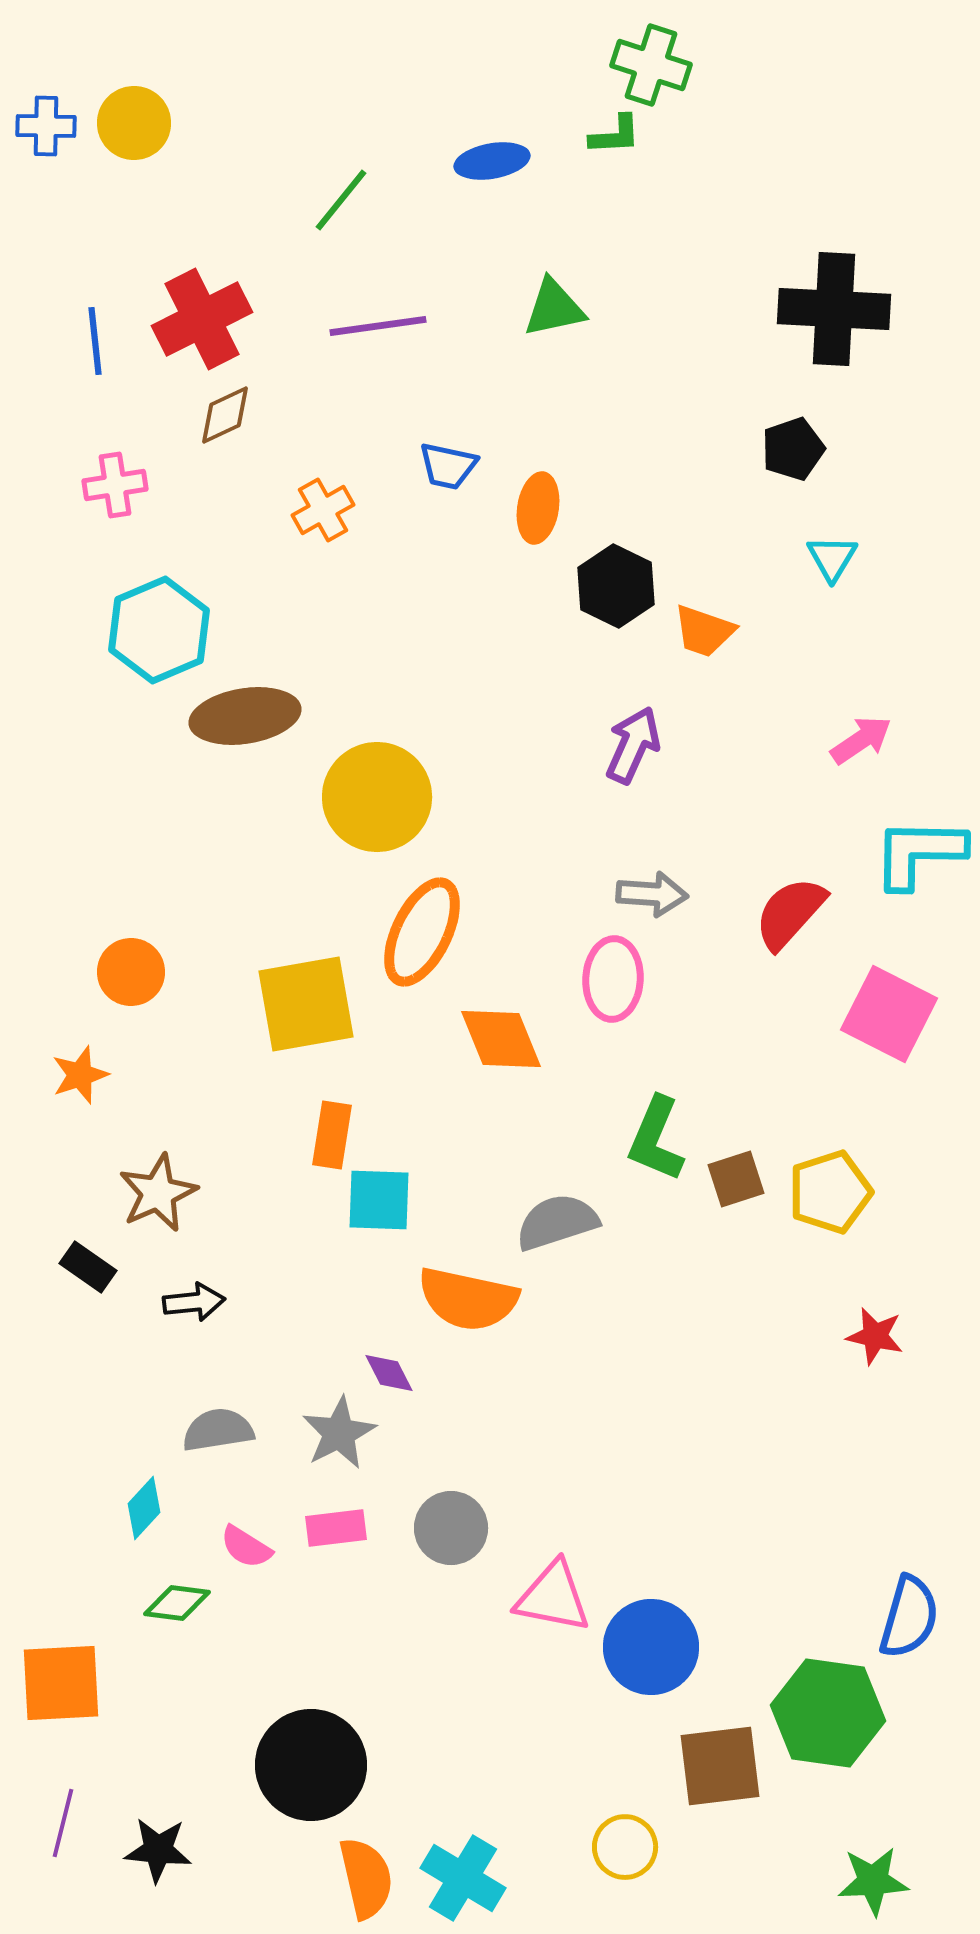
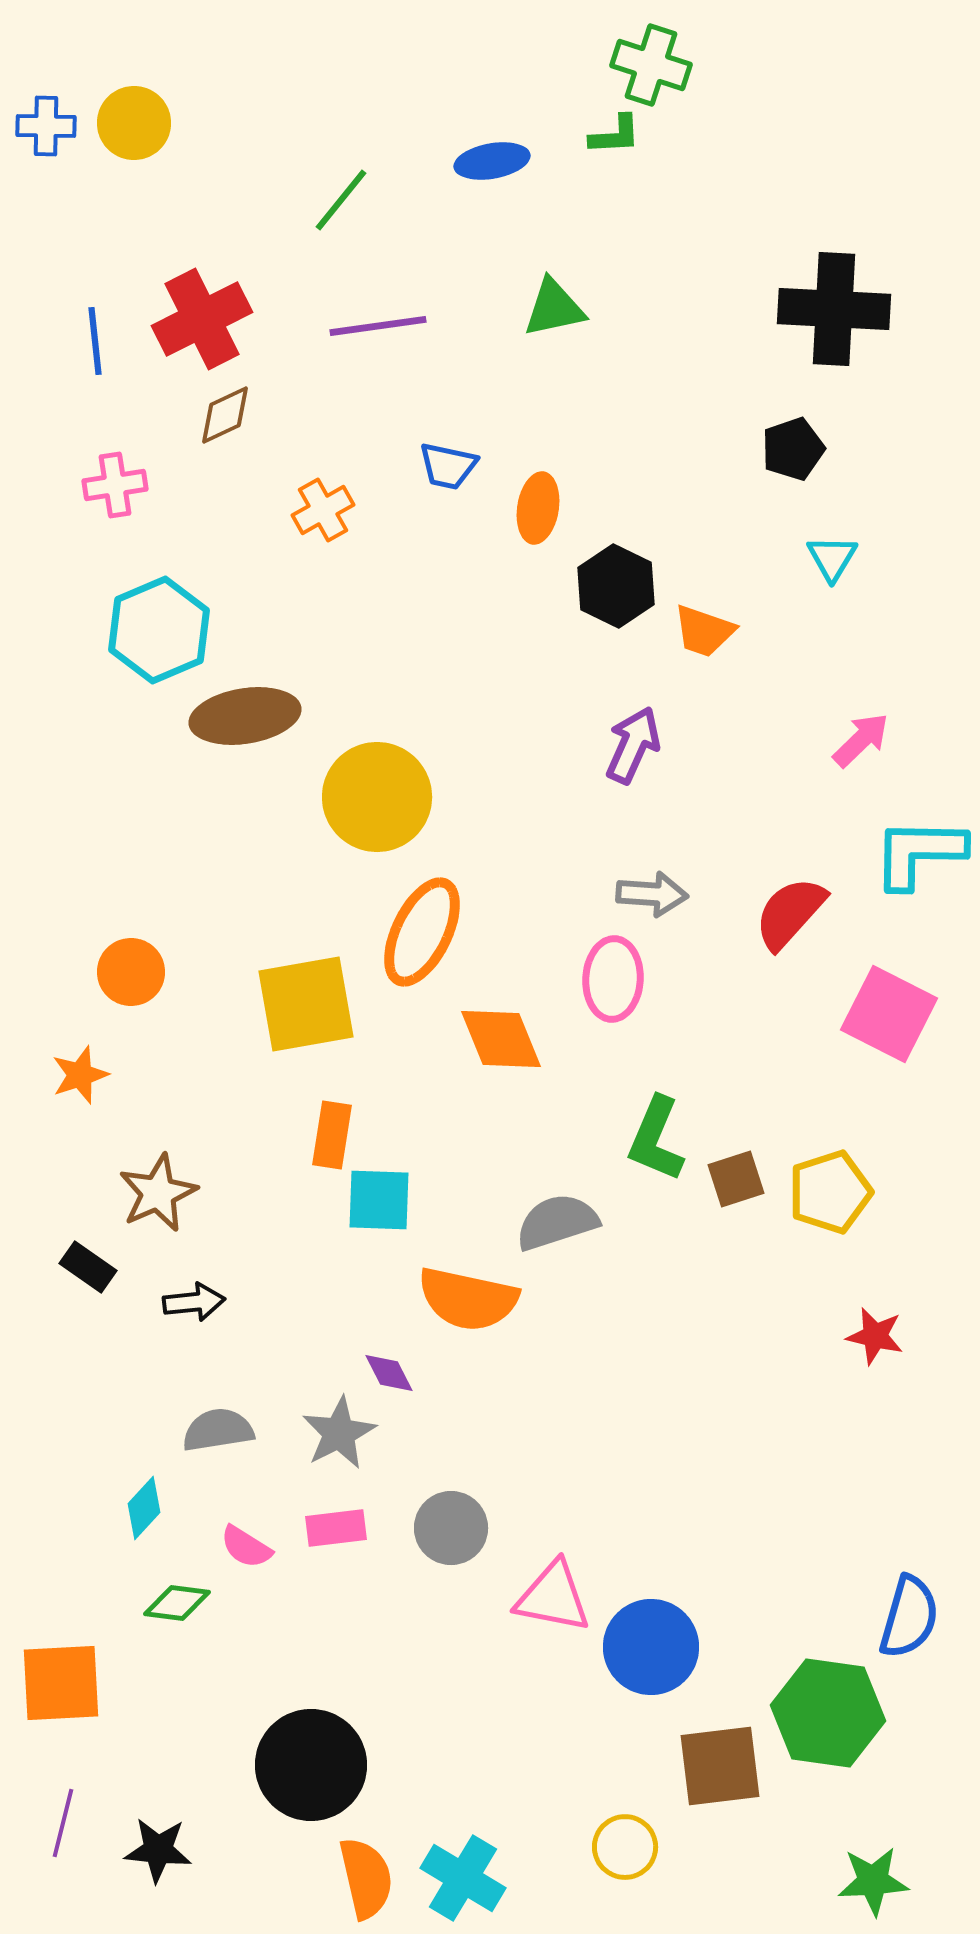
pink arrow at (861, 740): rotated 10 degrees counterclockwise
